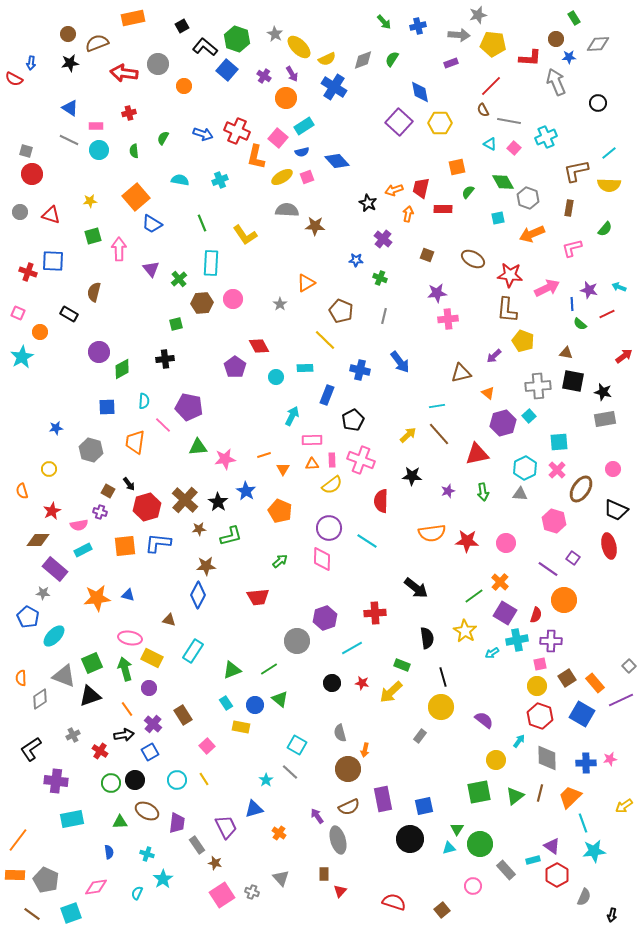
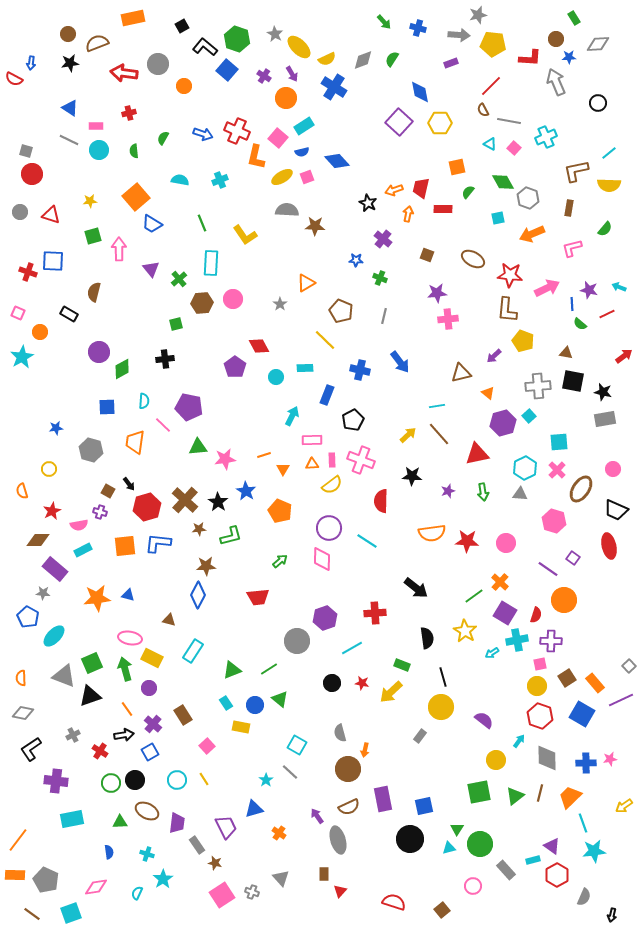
blue cross at (418, 26): moved 2 px down; rotated 28 degrees clockwise
gray diamond at (40, 699): moved 17 px left, 14 px down; rotated 45 degrees clockwise
